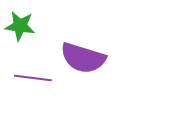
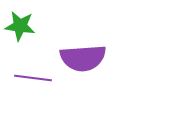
purple semicircle: rotated 21 degrees counterclockwise
